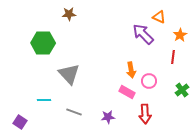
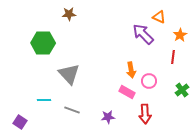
gray line: moved 2 px left, 2 px up
